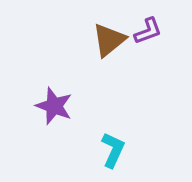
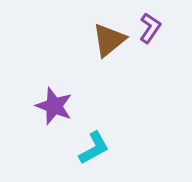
purple L-shape: moved 2 px right, 3 px up; rotated 36 degrees counterclockwise
cyan L-shape: moved 19 px left, 2 px up; rotated 36 degrees clockwise
